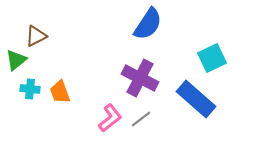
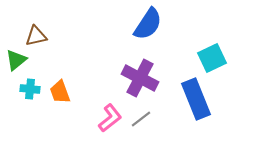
brown triangle: rotated 15 degrees clockwise
blue rectangle: rotated 27 degrees clockwise
